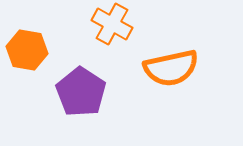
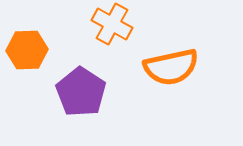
orange hexagon: rotated 12 degrees counterclockwise
orange semicircle: moved 1 px up
